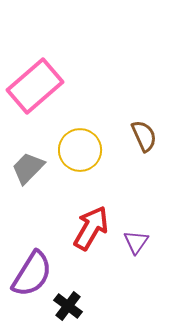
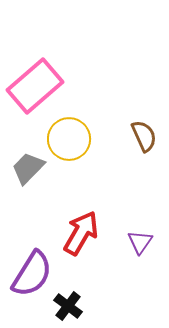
yellow circle: moved 11 px left, 11 px up
red arrow: moved 10 px left, 5 px down
purple triangle: moved 4 px right
